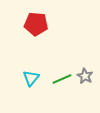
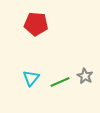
green line: moved 2 px left, 3 px down
